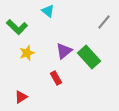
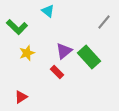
red rectangle: moved 1 px right, 6 px up; rotated 16 degrees counterclockwise
